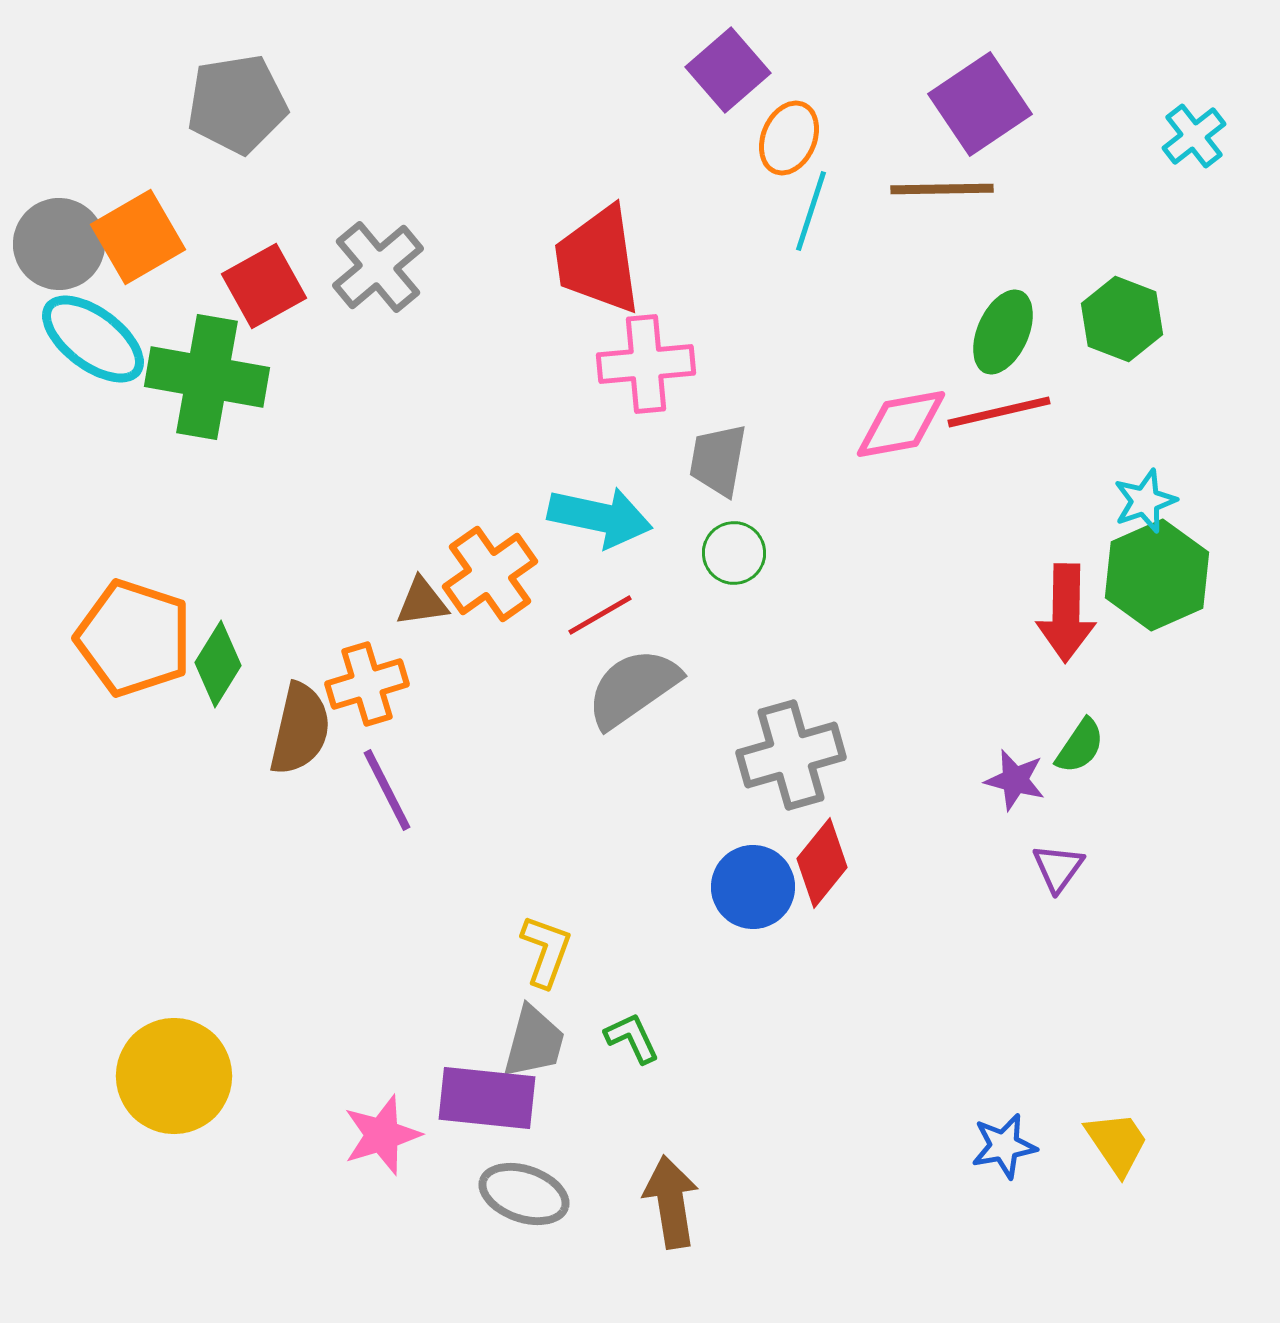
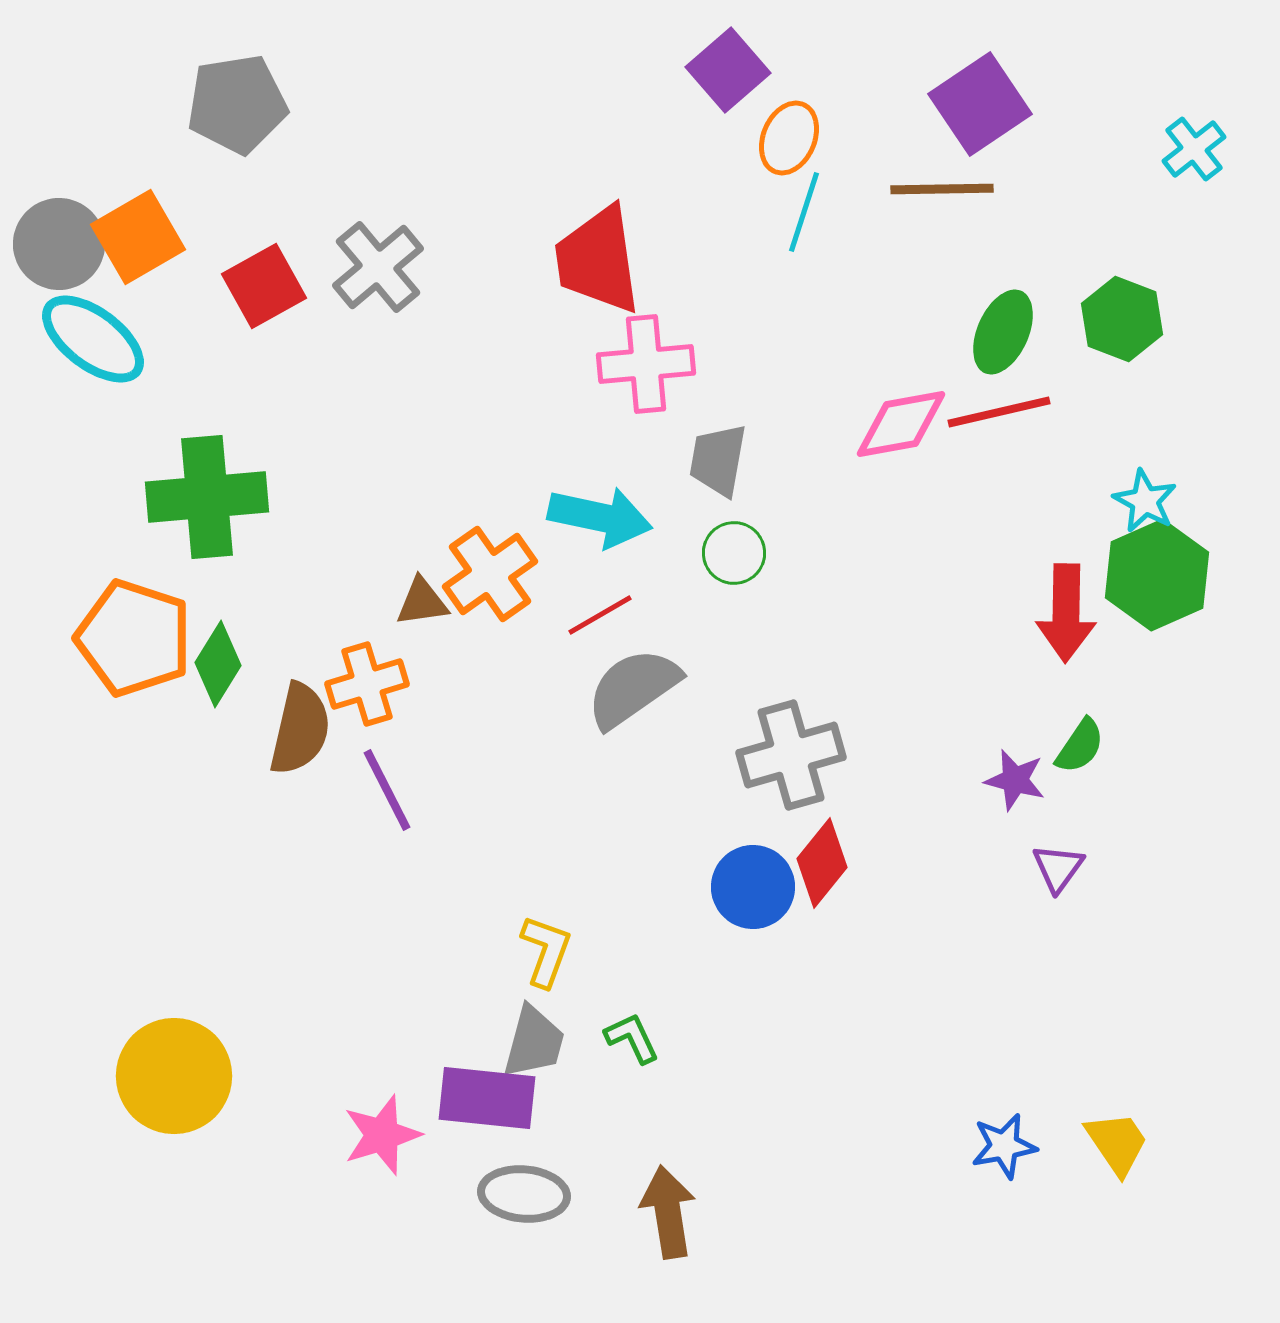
cyan cross at (1194, 136): moved 13 px down
cyan line at (811, 211): moved 7 px left, 1 px down
green cross at (207, 377): moved 120 px down; rotated 15 degrees counterclockwise
cyan star at (1145, 501): rotated 24 degrees counterclockwise
gray ellipse at (524, 1194): rotated 14 degrees counterclockwise
brown arrow at (671, 1202): moved 3 px left, 10 px down
